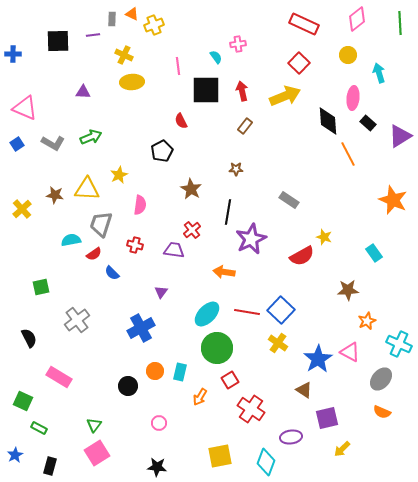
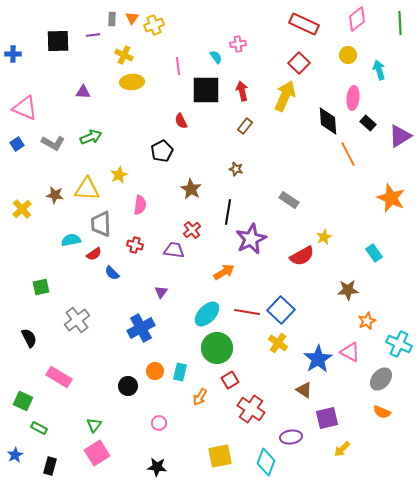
orange triangle at (132, 14): moved 4 px down; rotated 40 degrees clockwise
cyan arrow at (379, 73): moved 3 px up
yellow arrow at (285, 96): rotated 44 degrees counterclockwise
brown star at (236, 169): rotated 16 degrees clockwise
orange star at (393, 200): moved 2 px left, 2 px up
gray trapezoid at (101, 224): rotated 20 degrees counterclockwise
yellow star at (324, 237): rotated 28 degrees clockwise
orange arrow at (224, 272): rotated 140 degrees clockwise
